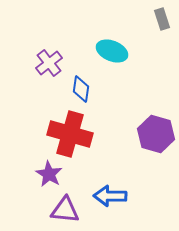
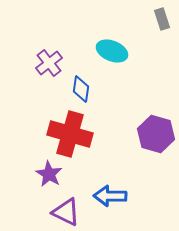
purple triangle: moved 1 px right, 2 px down; rotated 20 degrees clockwise
